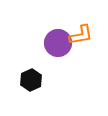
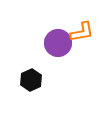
orange L-shape: moved 1 px right, 3 px up
